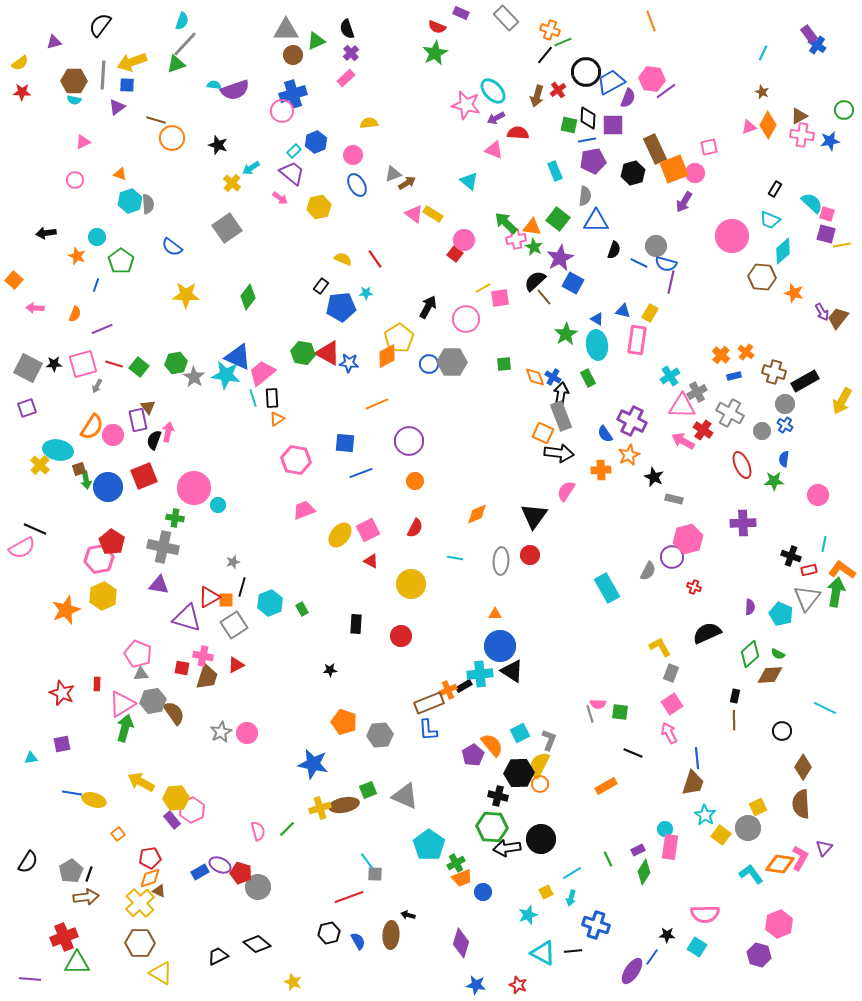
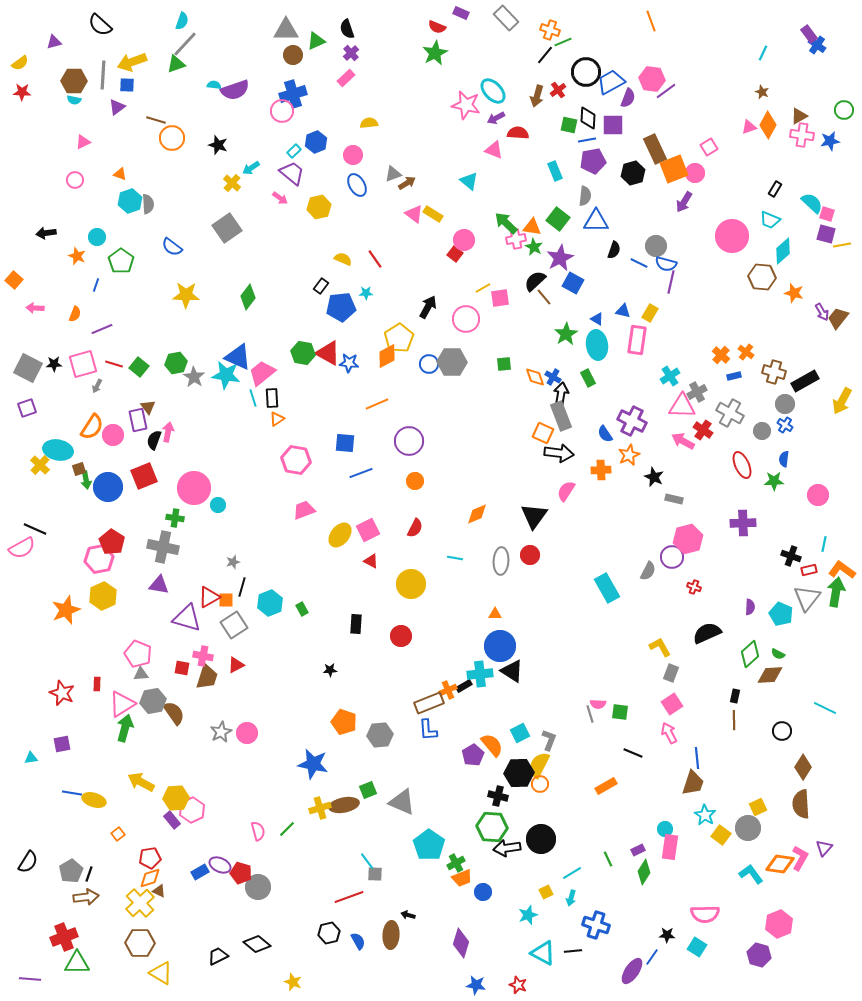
black semicircle at (100, 25): rotated 85 degrees counterclockwise
pink square at (709, 147): rotated 18 degrees counterclockwise
gray triangle at (405, 796): moved 3 px left, 6 px down
